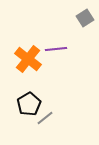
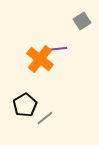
gray square: moved 3 px left, 3 px down
orange cross: moved 12 px right
black pentagon: moved 4 px left, 1 px down
